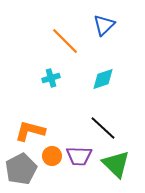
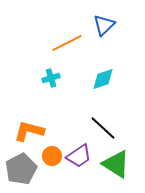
orange line: moved 2 px right, 2 px down; rotated 72 degrees counterclockwise
orange L-shape: moved 1 px left
purple trapezoid: rotated 36 degrees counterclockwise
green triangle: rotated 12 degrees counterclockwise
